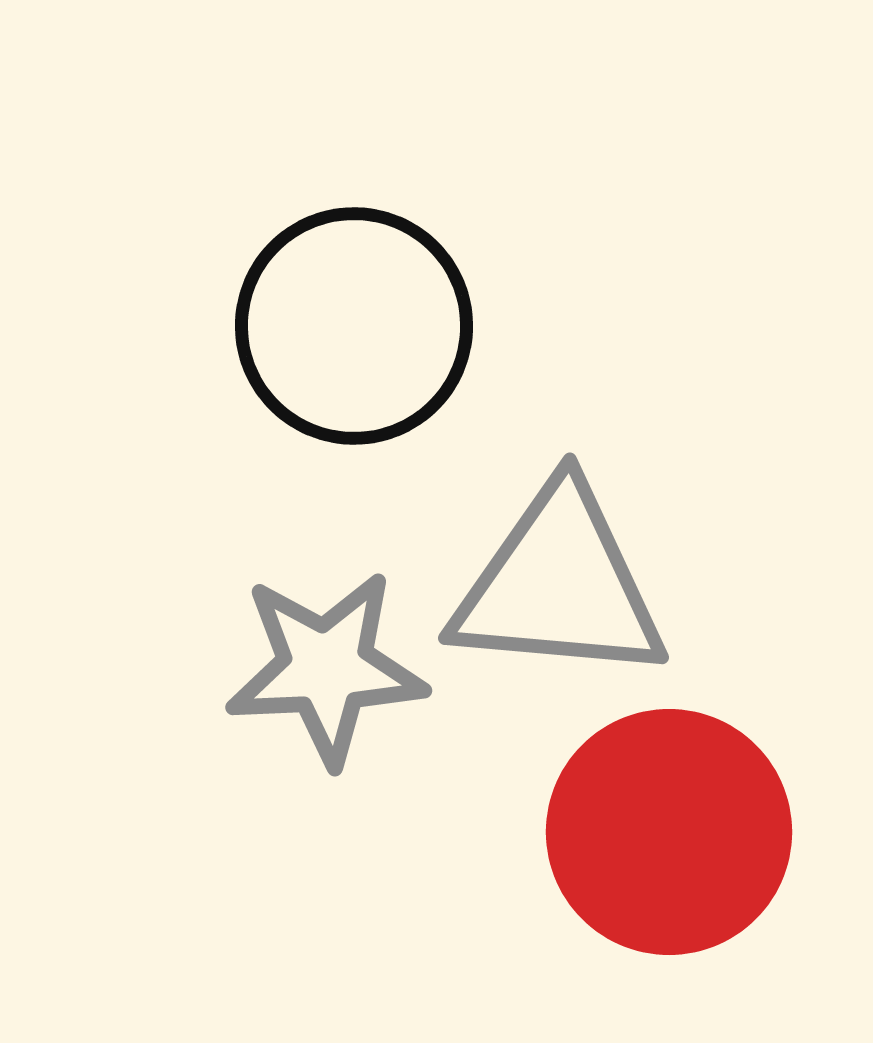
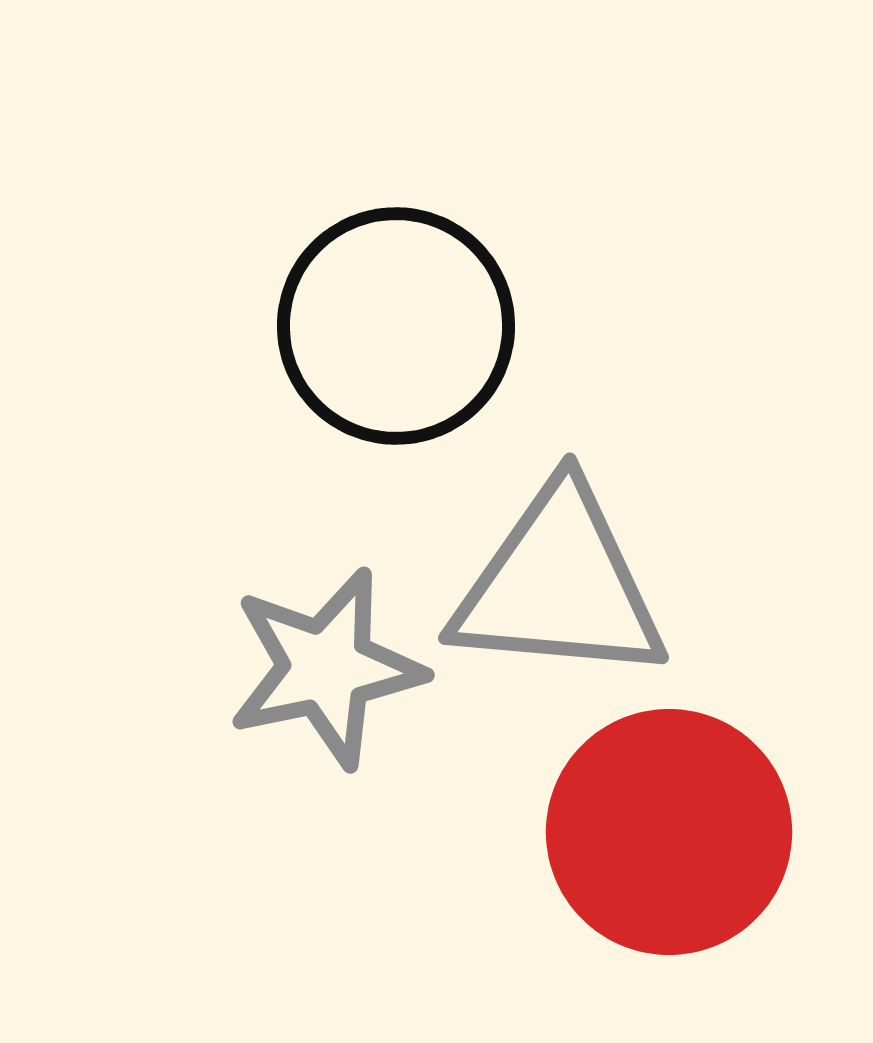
black circle: moved 42 px right
gray star: rotated 9 degrees counterclockwise
